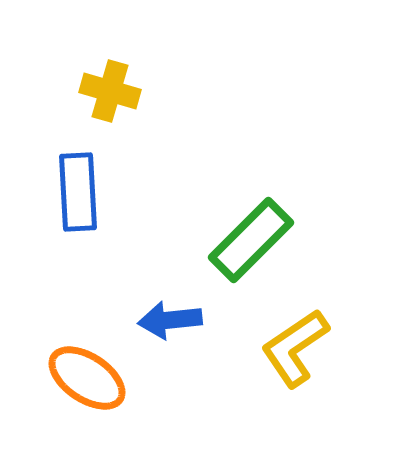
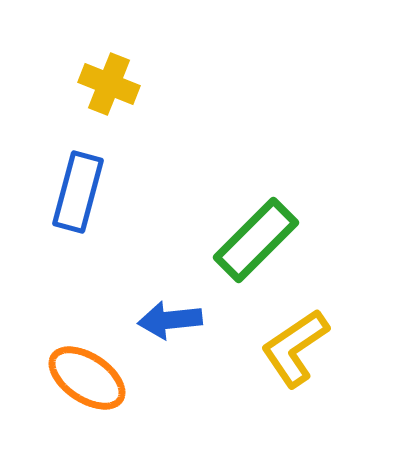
yellow cross: moved 1 px left, 7 px up; rotated 6 degrees clockwise
blue rectangle: rotated 18 degrees clockwise
green rectangle: moved 5 px right
